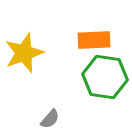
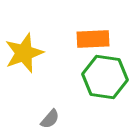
orange rectangle: moved 1 px left, 1 px up
